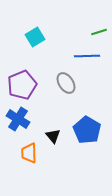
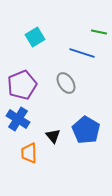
green line: rotated 28 degrees clockwise
blue line: moved 5 px left, 3 px up; rotated 20 degrees clockwise
blue pentagon: moved 1 px left
